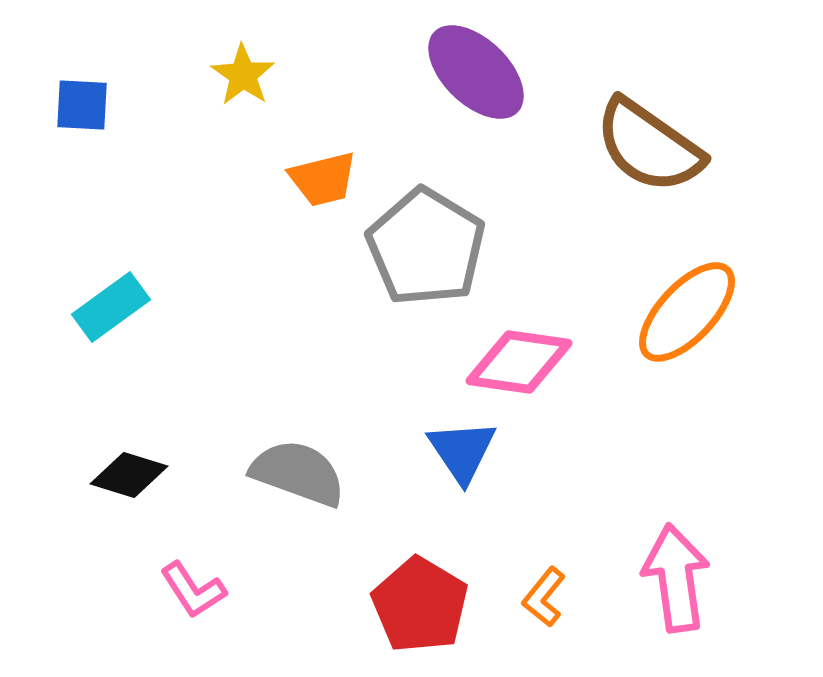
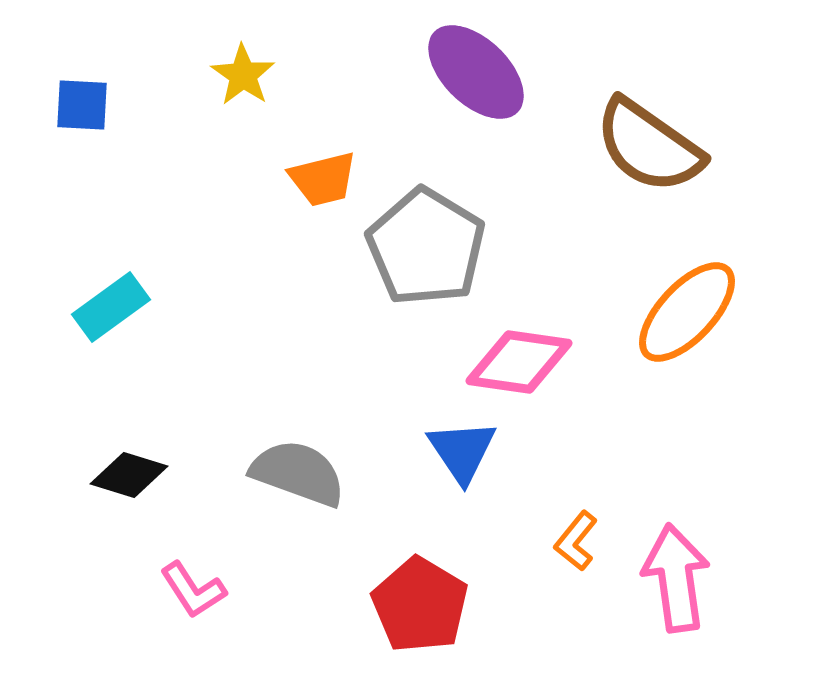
orange L-shape: moved 32 px right, 56 px up
